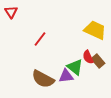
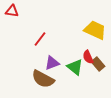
red triangle: moved 1 px right, 1 px up; rotated 48 degrees counterclockwise
brown rectangle: moved 3 px down
purple triangle: moved 14 px left, 13 px up; rotated 14 degrees counterclockwise
